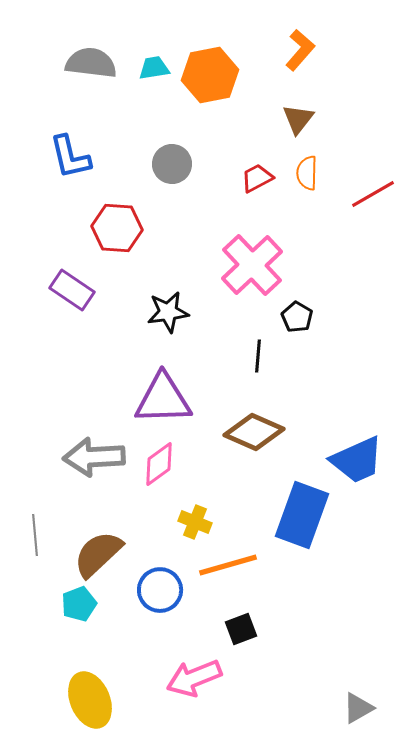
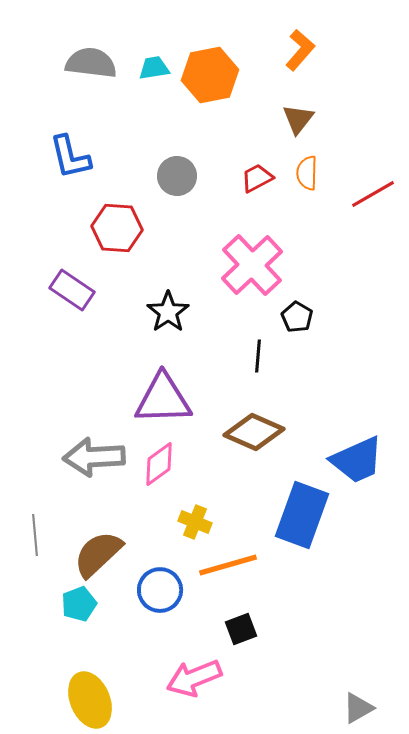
gray circle: moved 5 px right, 12 px down
black star: rotated 27 degrees counterclockwise
